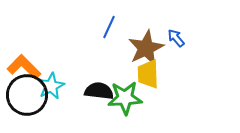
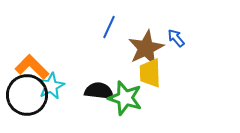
orange L-shape: moved 8 px right
yellow trapezoid: moved 2 px right, 1 px up
green star: rotated 20 degrees clockwise
